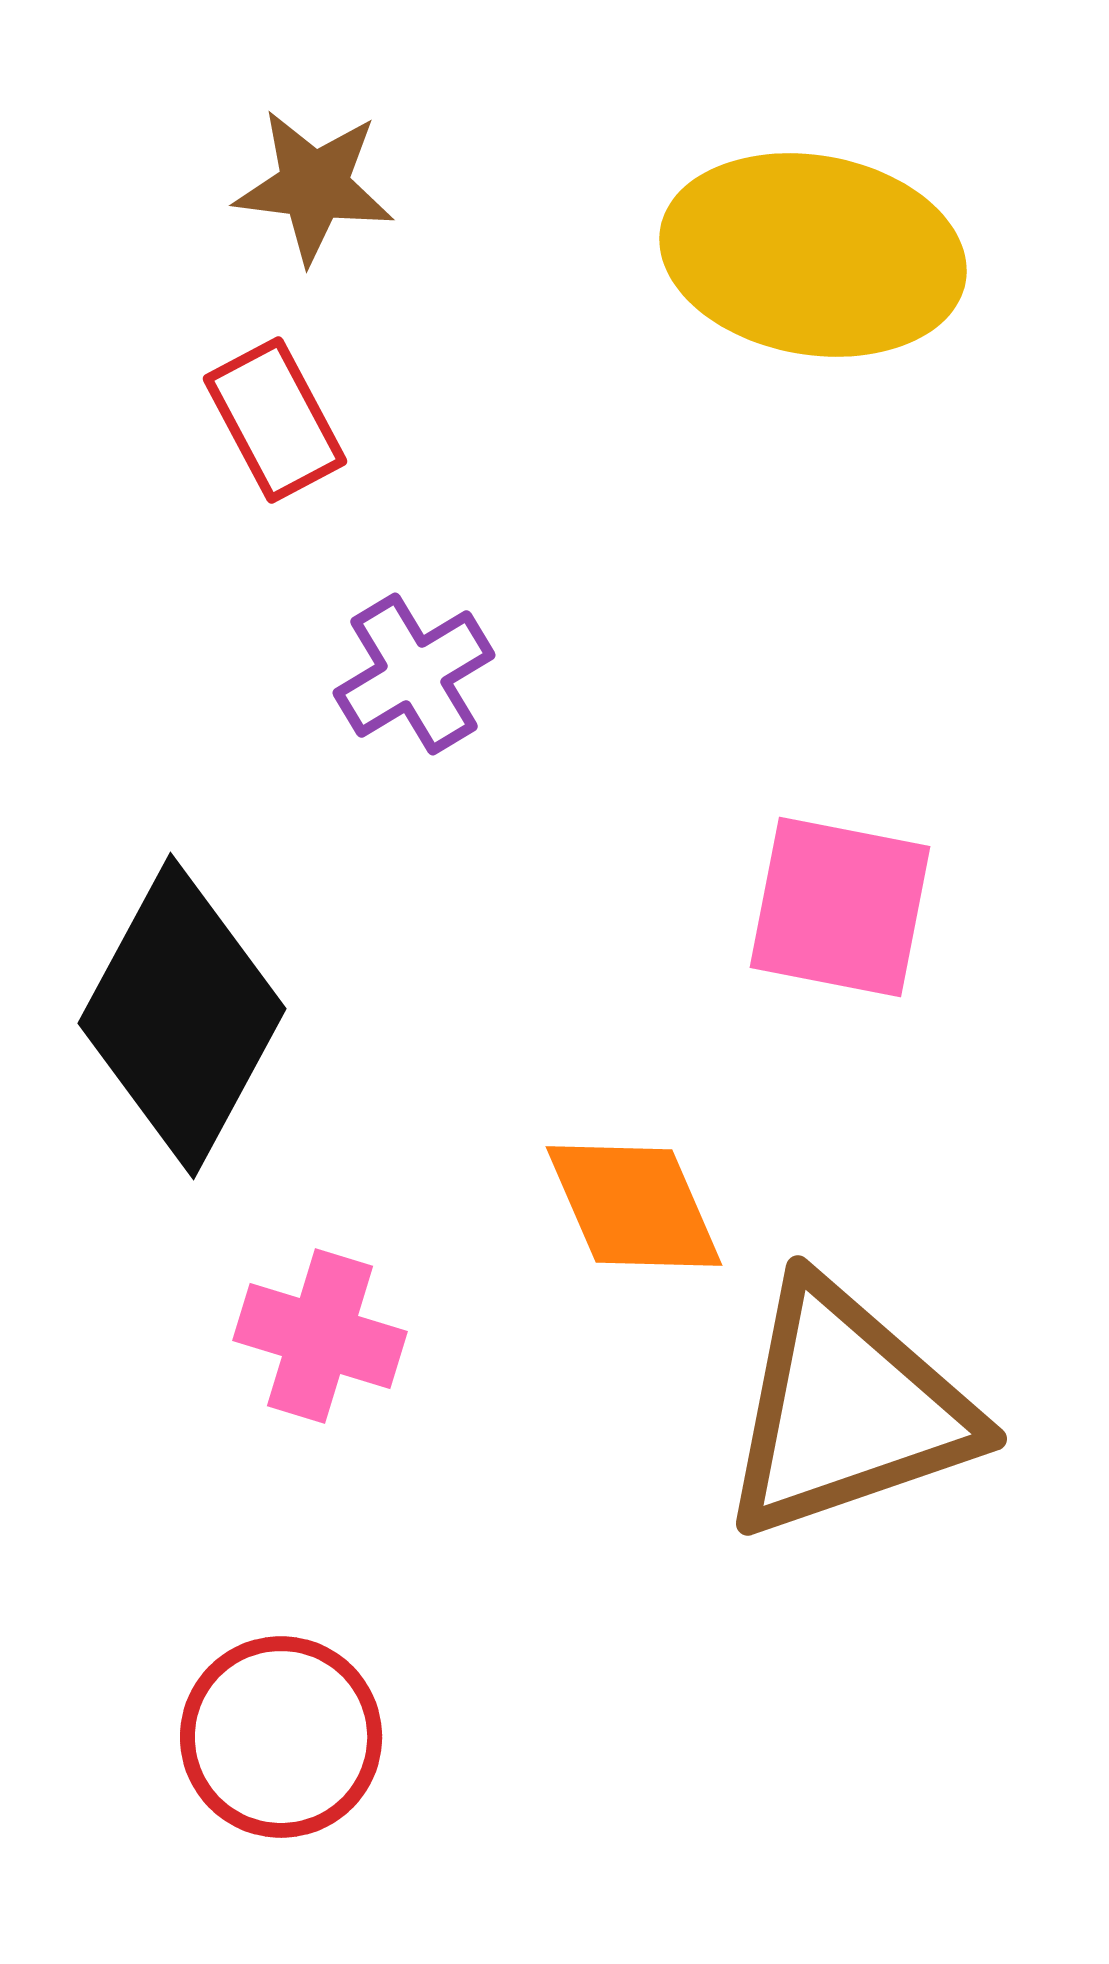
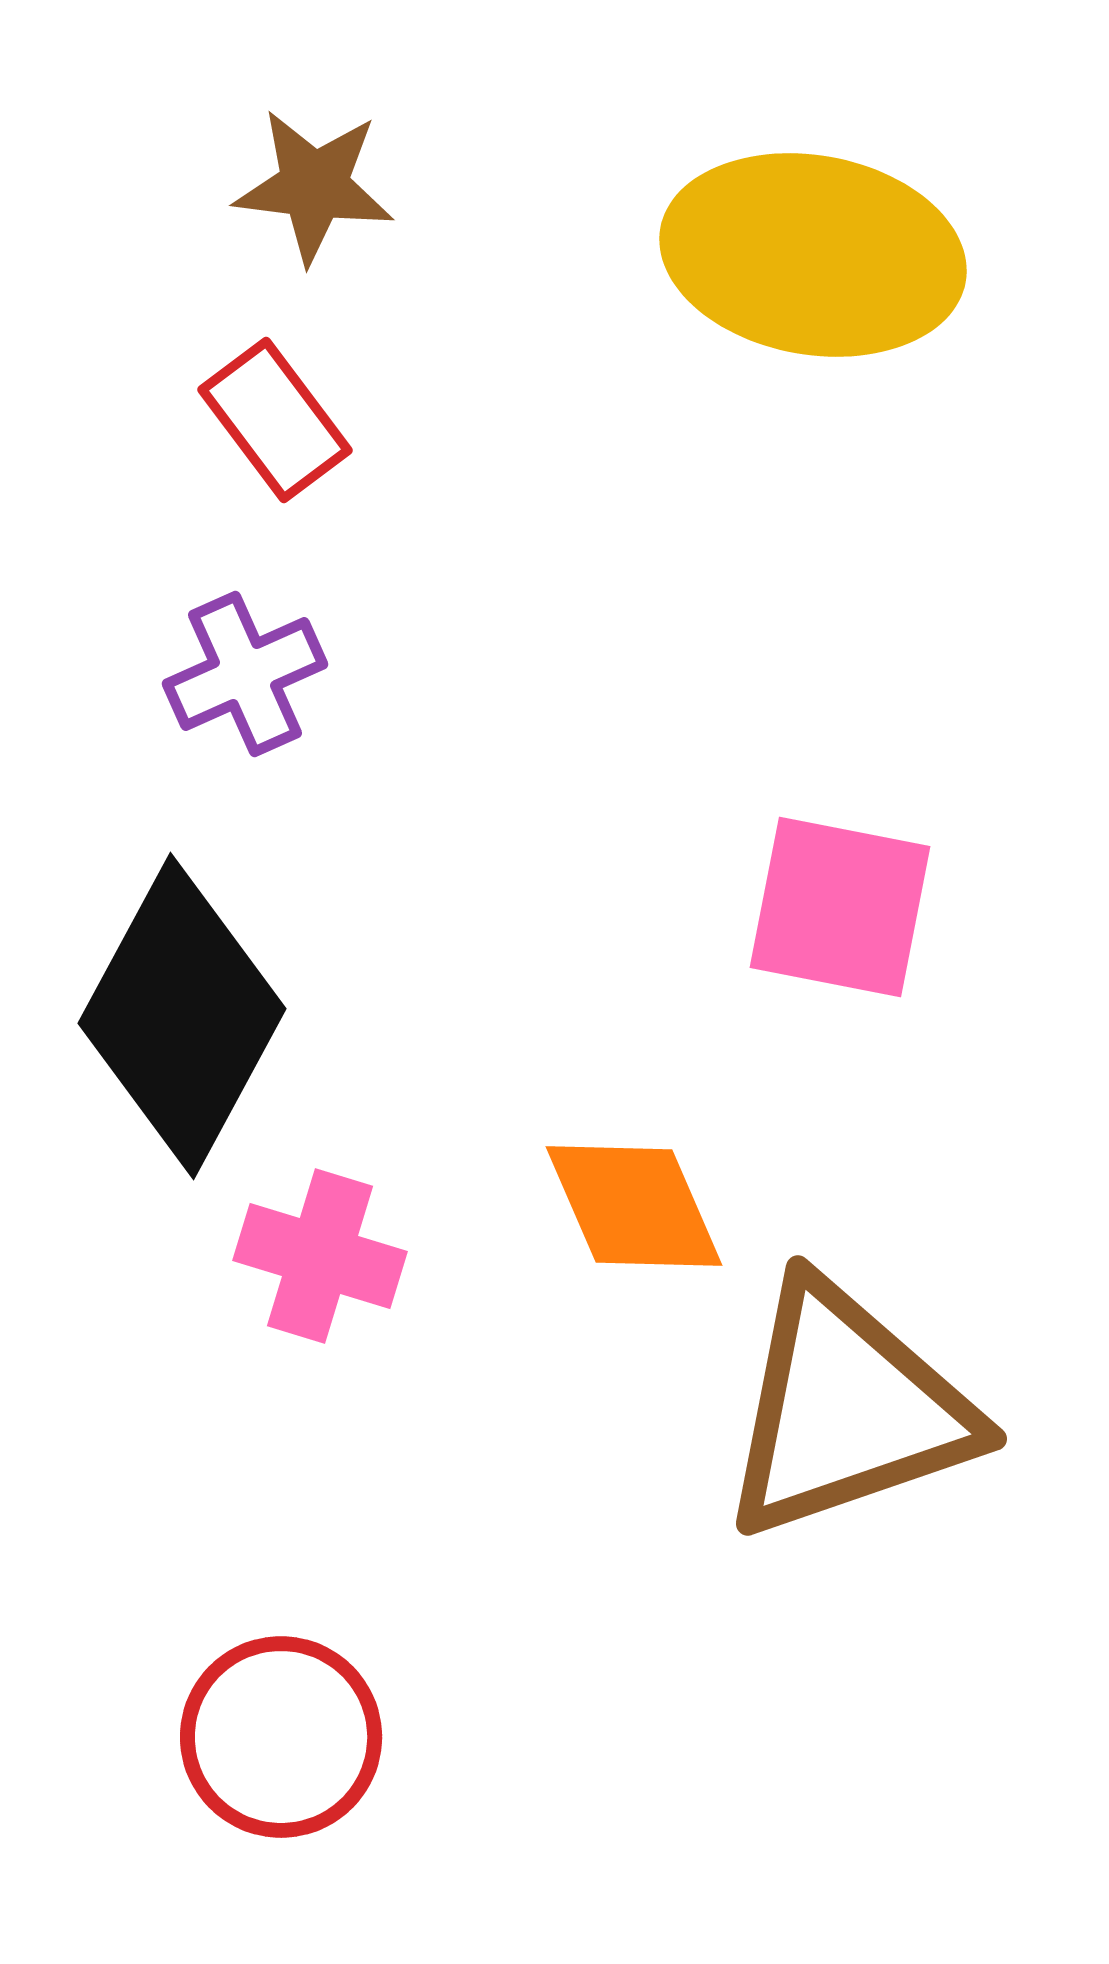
red rectangle: rotated 9 degrees counterclockwise
purple cross: moved 169 px left; rotated 7 degrees clockwise
pink cross: moved 80 px up
